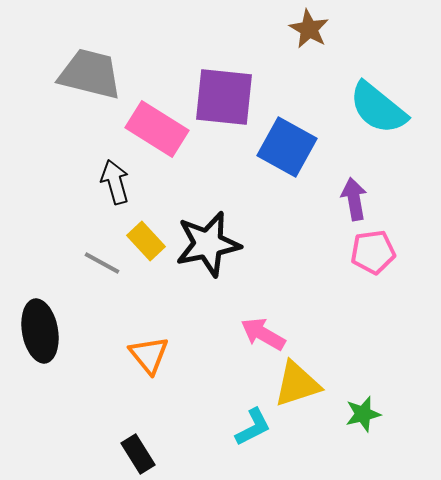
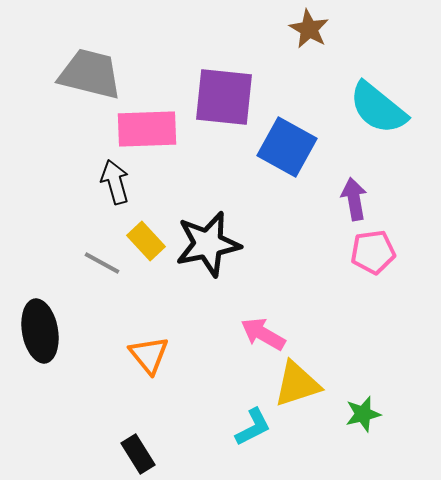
pink rectangle: moved 10 px left; rotated 34 degrees counterclockwise
